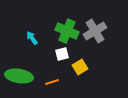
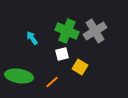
yellow square: rotated 28 degrees counterclockwise
orange line: rotated 24 degrees counterclockwise
